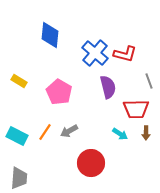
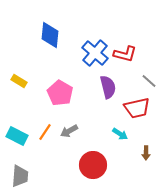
gray line: rotated 28 degrees counterclockwise
pink pentagon: moved 1 px right, 1 px down
red trapezoid: moved 1 px right, 1 px up; rotated 12 degrees counterclockwise
brown arrow: moved 20 px down
red circle: moved 2 px right, 2 px down
gray trapezoid: moved 1 px right, 2 px up
